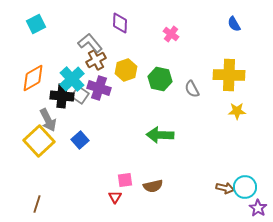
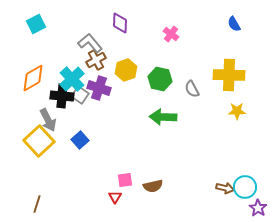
green arrow: moved 3 px right, 18 px up
